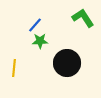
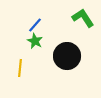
green star: moved 5 px left; rotated 28 degrees clockwise
black circle: moved 7 px up
yellow line: moved 6 px right
